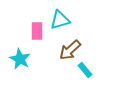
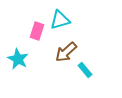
pink rectangle: rotated 18 degrees clockwise
brown arrow: moved 4 px left, 2 px down
cyan star: moved 2 px left
